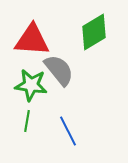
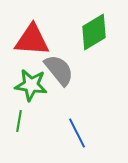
green line: moved 8 px left
blue line: moved 9 px right, 2 px down
